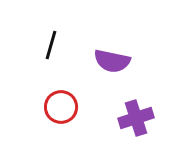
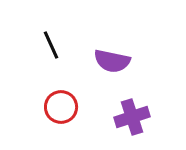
black line: rotated 40 degrees counterclockwise
purple cross: moved 4 px left, 1 px up
